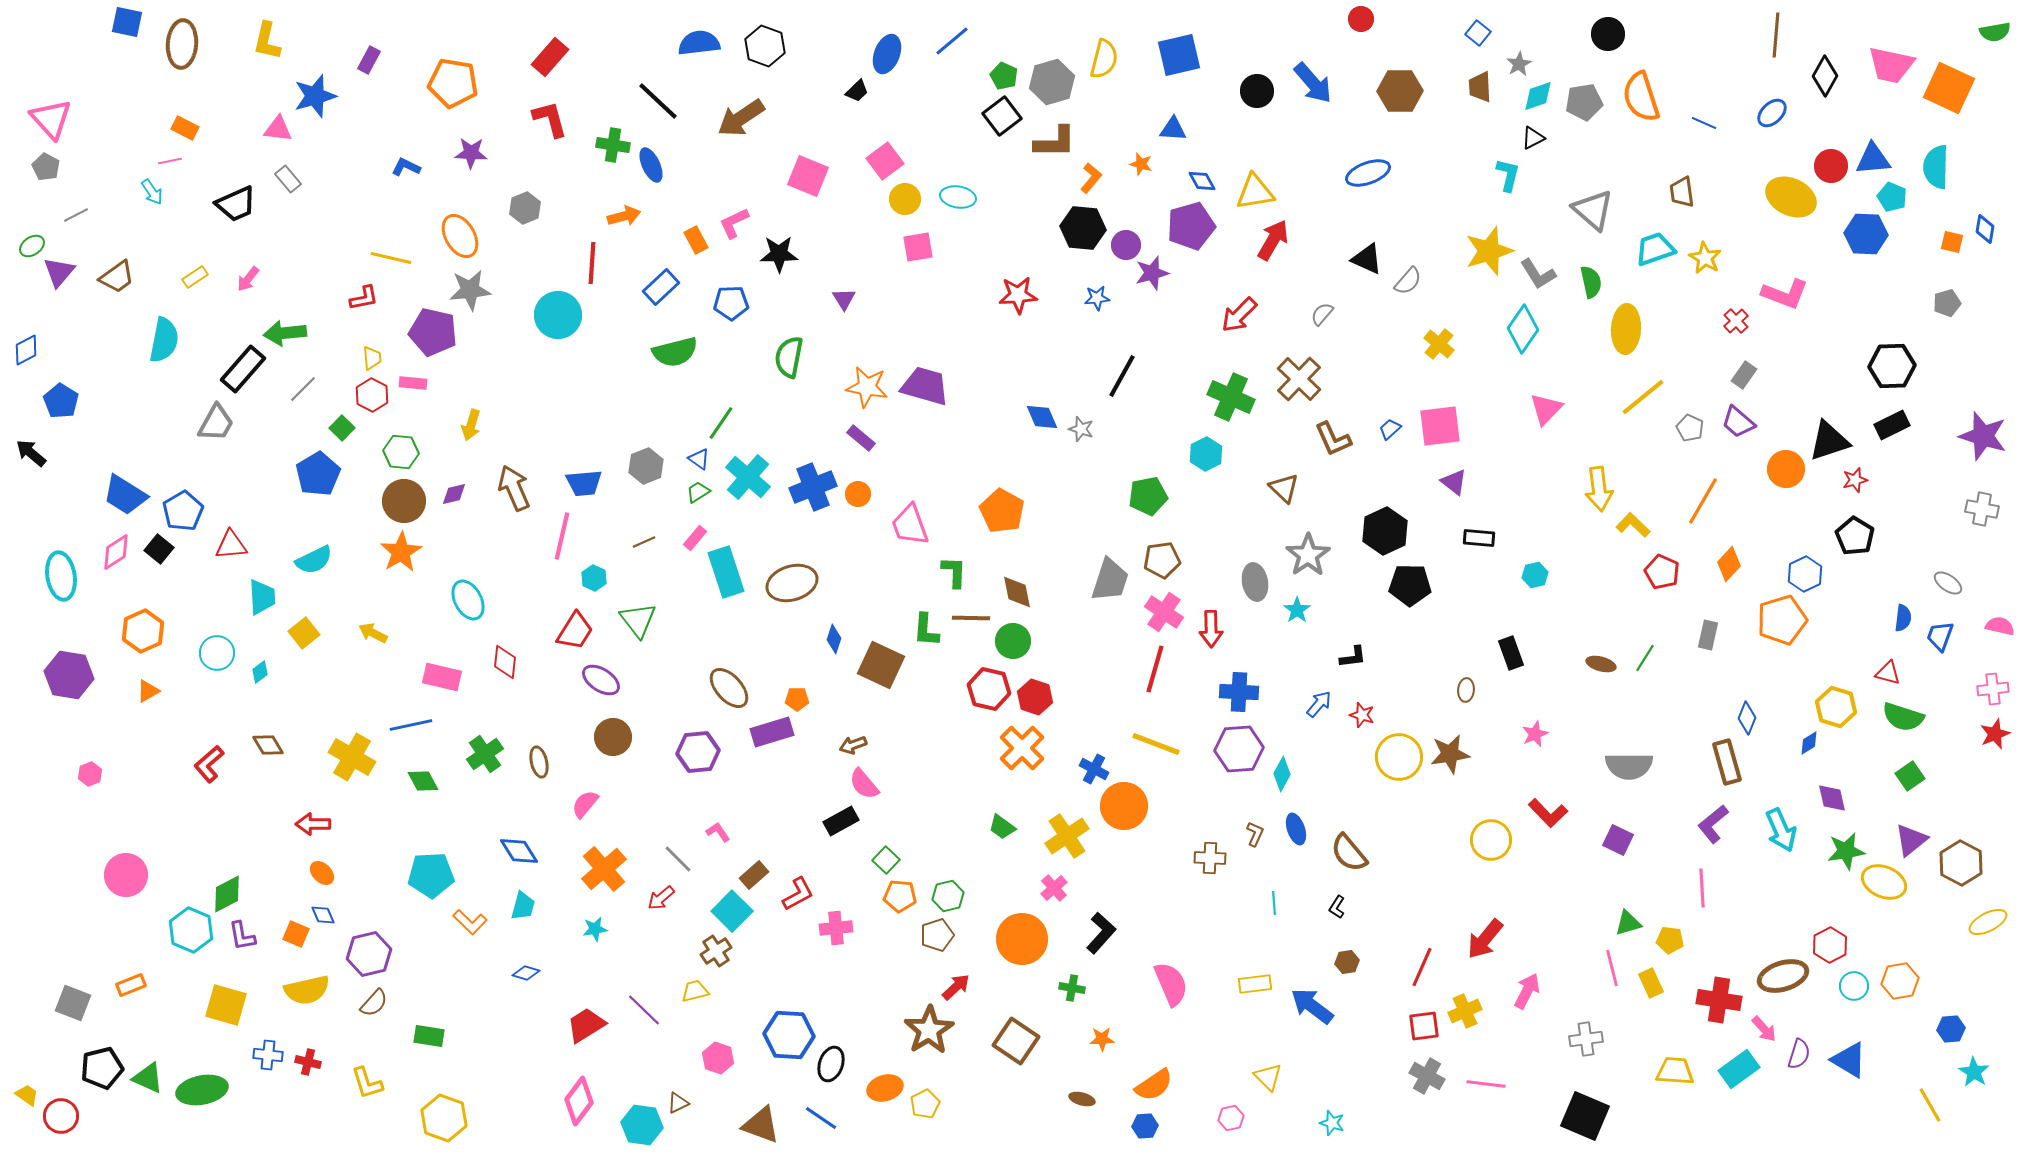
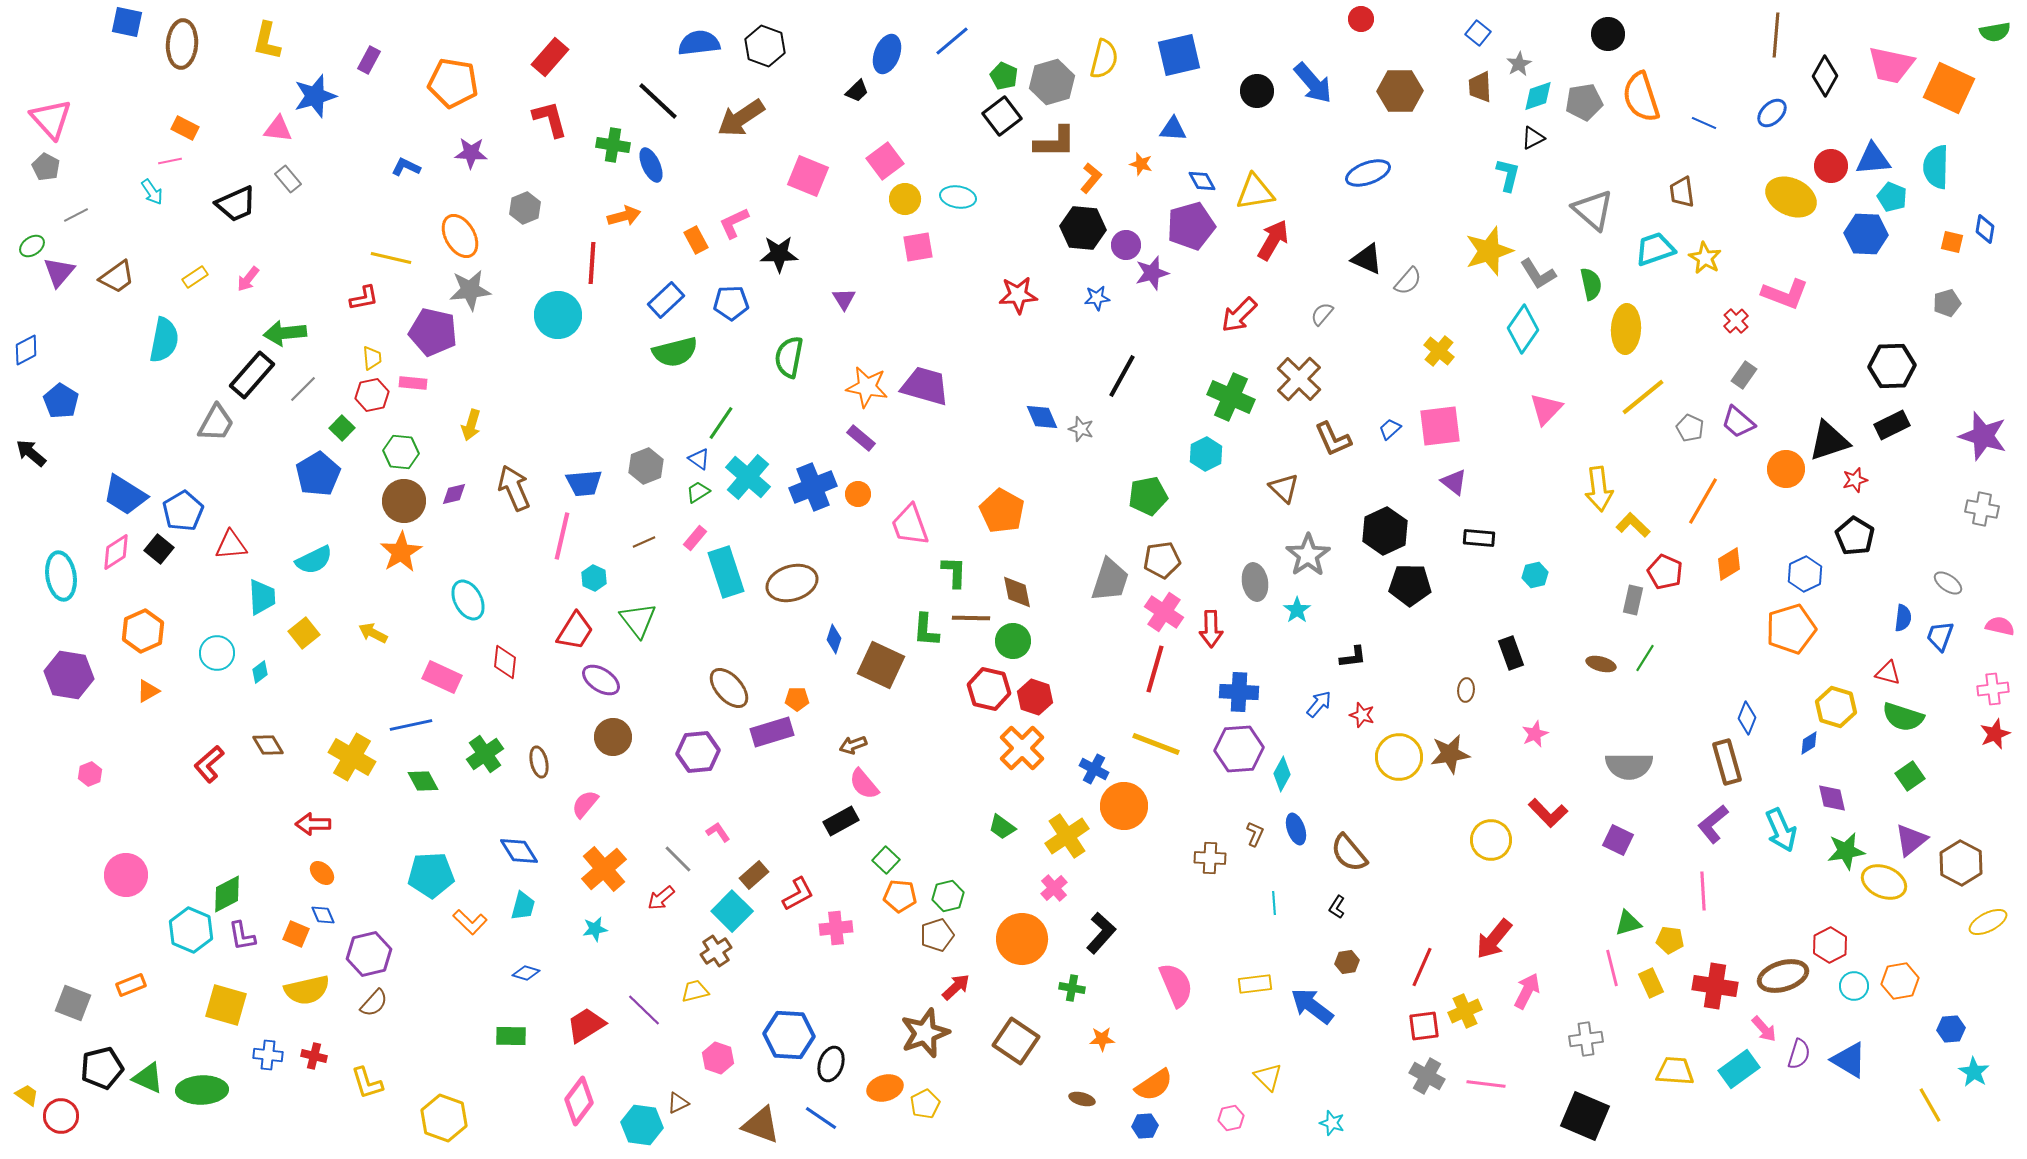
green semicircle at (1591, 282): moved 2 px down
blue rectangle at (661, 287): moved 5 px right, 13 px down
yellow cross at (1439, 344): moved 7 px down
black rectangle at (243, 369): moved 9 px right, 6 px down
red hexagon at (372, 395): rotated 20 degrees clockwise
orange diamond at (1729, 564): rotated 16 degrees clockwise
red pentagon at (1662, 572): moved 3 px right
orange pentagon at (1782, 620): moved 9 px right, 9 px down
gray rectangle at (1708, 635): moved 75 px left, 35 px up
pink rectangle at (442, 677): rotated 12 degrees clockwise
pink line at (1702, 888): moved 1 px right, 3 px down
red arrow at (1485, 939): moved 9 px right
pink semicircle at (1171, 984): moved 5 px right, 1 px down
red cross at (1719, 1000): moved 4 px left, 14 px up
brown star at (929, 1030): moved 4 px left, 3 px down; rotated 12 degrees clockwise
green rectangle at (429, 1036): moved 82 px right; rotated 8 degrees counterclockwise
red cross at (308, 1062): moved 6 px right, 6 px up
green ellipse at (202, 1090): rotated 9 degrees clockwise
